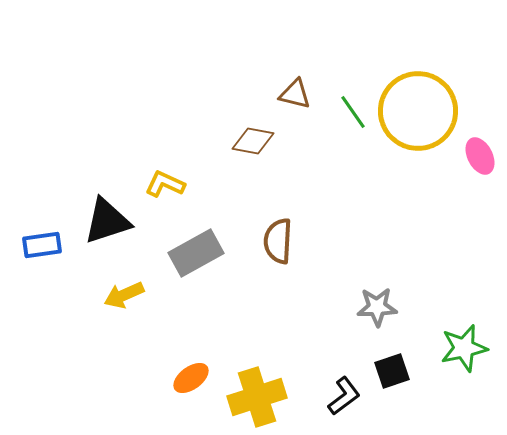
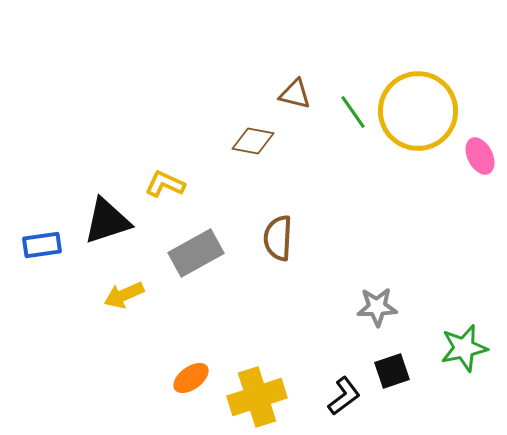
brown semicircle: moved 3 px up
